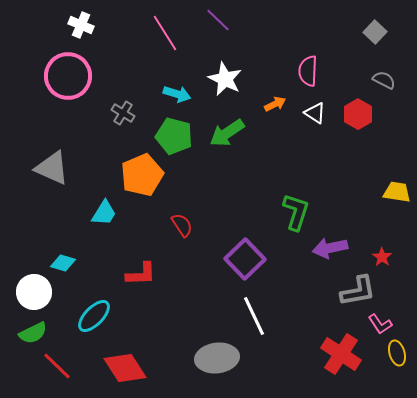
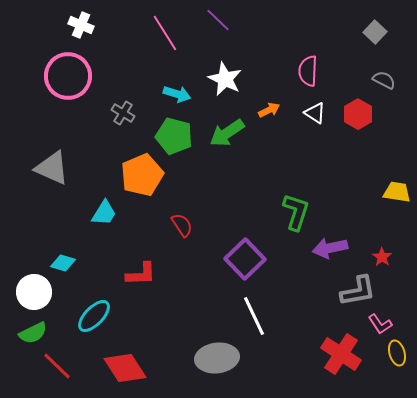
orange arrow: moved 6 px left, 6 px down
